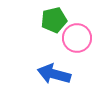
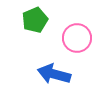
green pentagon: moved 19 px left; rotated 10 degrees counterclockwise
